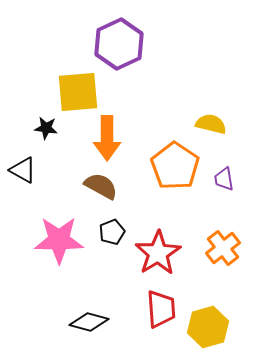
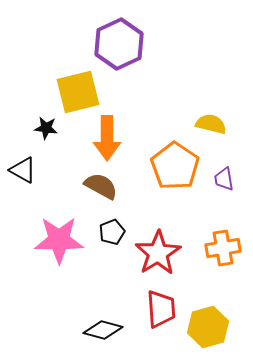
yellow square: rotated 9 degrees counterclockwise
orange cross: rotated 28 degrees clockwise
black diamond: moved 14 px right, 8 px down
